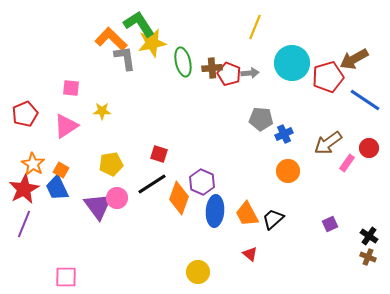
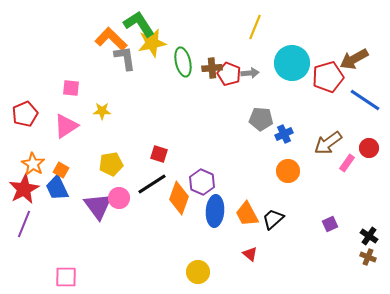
pink circle at (117, 198): moved 2 px right
